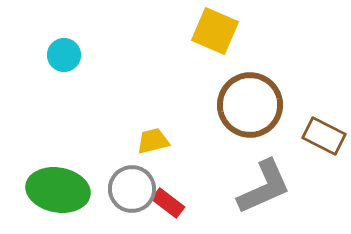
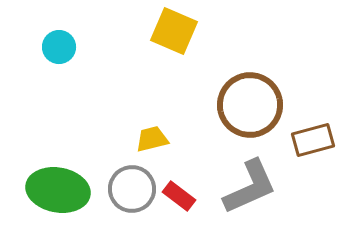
yellow square: moved 41 px left
cyan circle: moved 5 px left, 8 px up
brown rectangle: moved 11 px left, 4 px down; rotated 42 degrees counterclockwise
yellow trapezoid: moved 1 px left, 2 px up
gray L-shape: moved 14 px left
red rectangle: moved 11 px right, 7 px up
